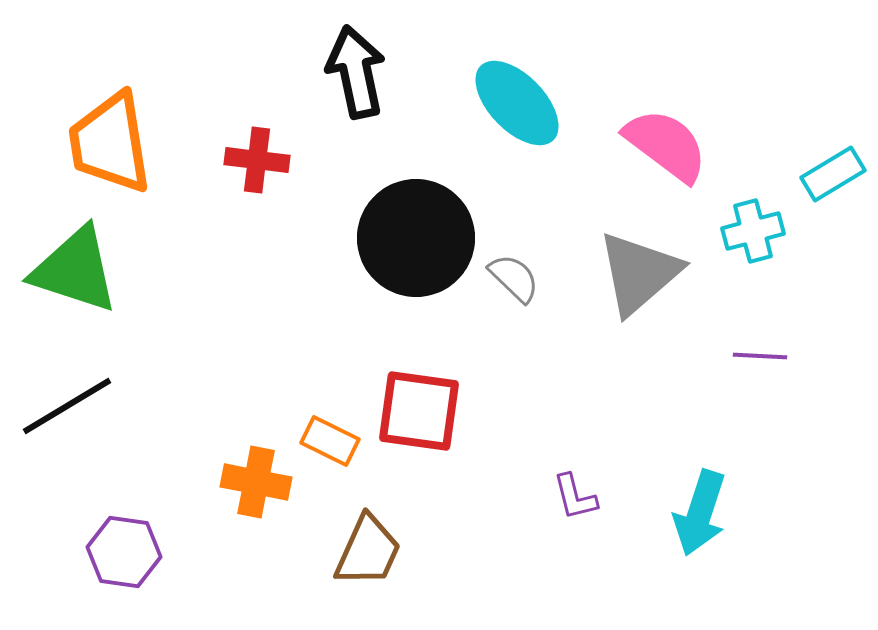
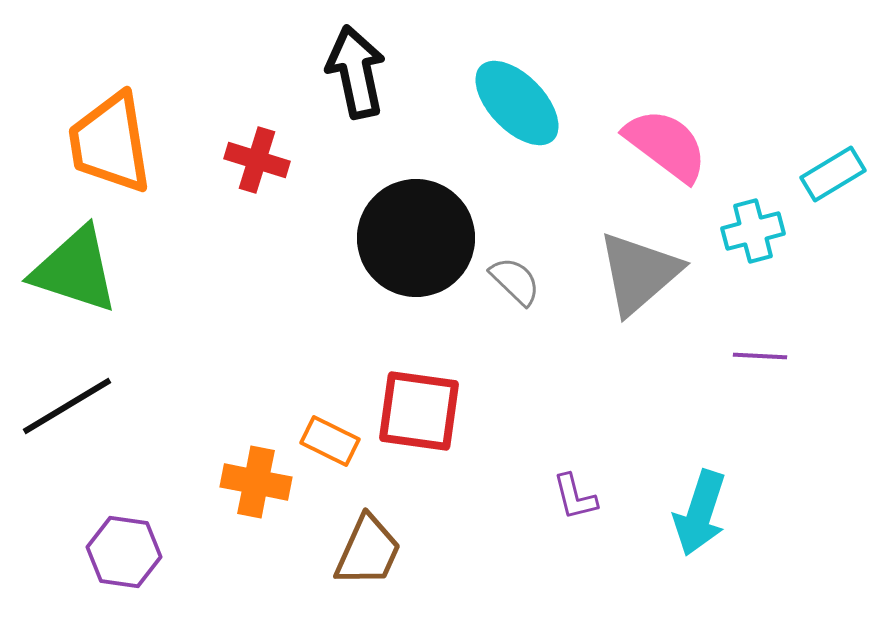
red cross: rotated 10 degrees clockwise
gray semicircle: moved 1 px right, 3 px down
